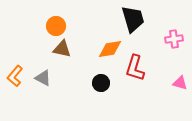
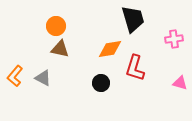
brown triangle: moved 2 px left
